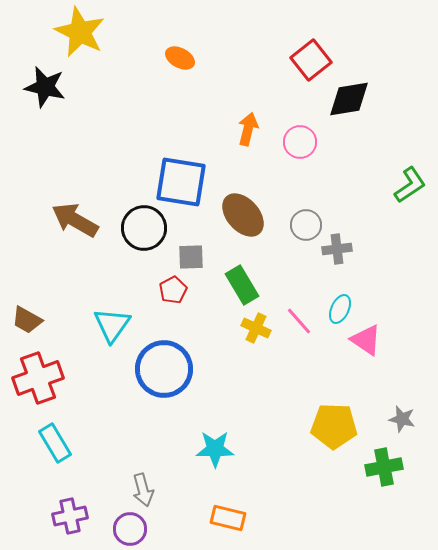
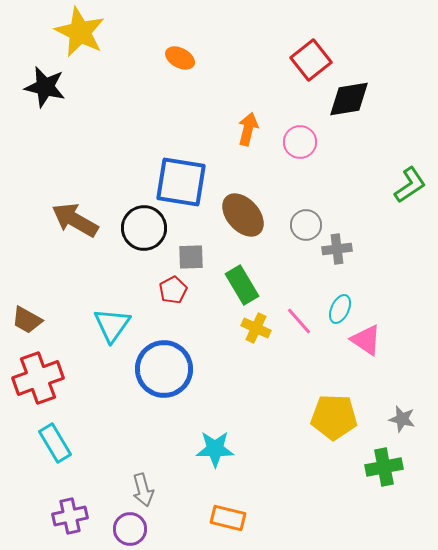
yellow pentagon: moved 9 px up
